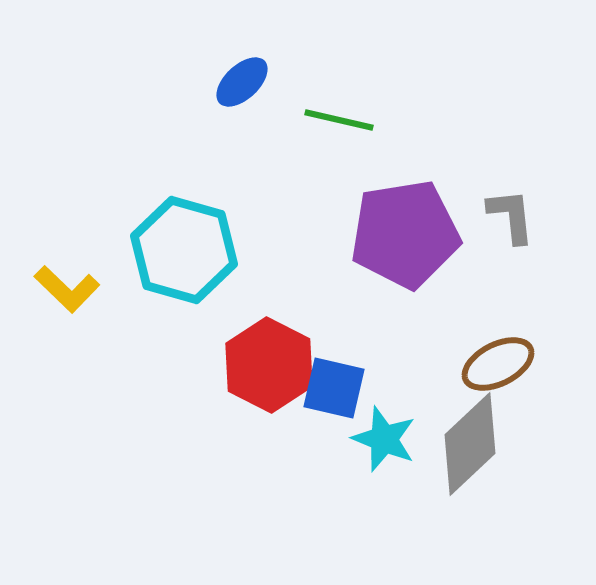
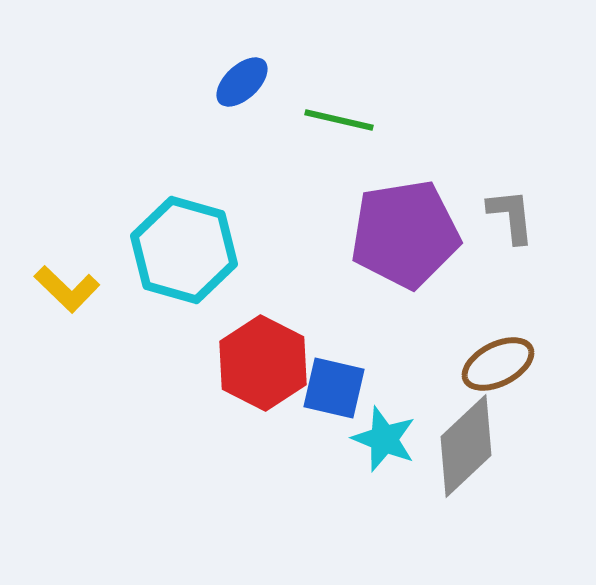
red hexagon: moved 6 px left, 2 px up
gray diamond: moved 4 px left, 2 px down
